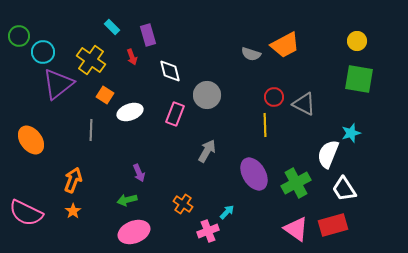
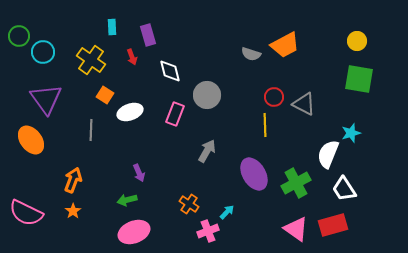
cyan rectangle: rotated 42 degrees clockwise
purple triangle: moved 12 px left, 15 px down; rotated 28 degrees counterclockwise
orange cross: moved 6 px right
